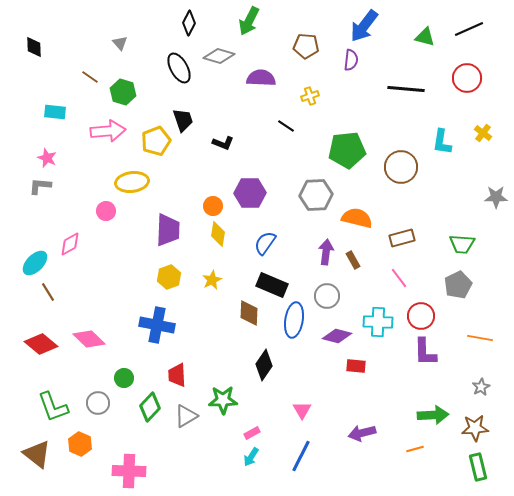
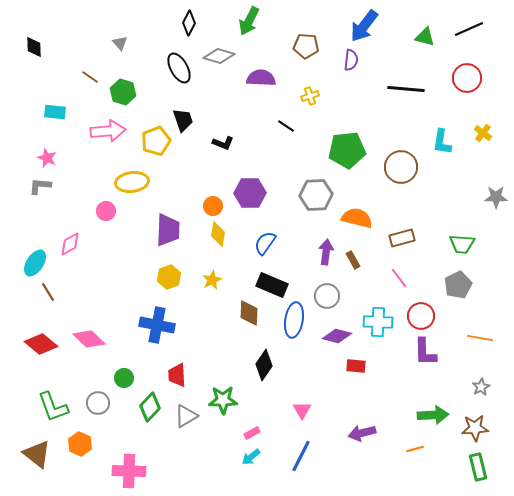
cyan ellipse at (35, 263): rotated 12 degrees counterclockwise
cyan arrow at (251, 457): rotated 18 degrees clockwise
